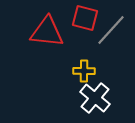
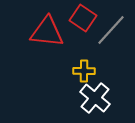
red square: moved 2 px left; rotated 20 degrees clockwise
